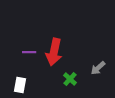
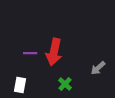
purple line: moved 1 px right, 1 px down
green cross: moved 5 px left, 5 px down
